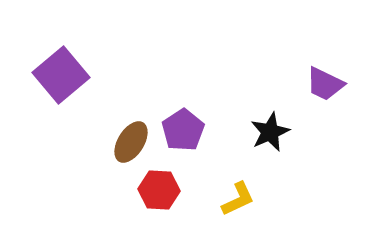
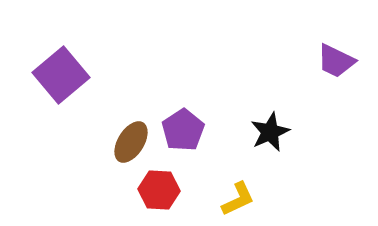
purple trapezoid: moved 11 px right, 23 px up
